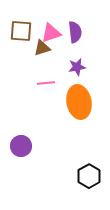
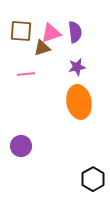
pink line: moved 20 px left, 9 px up
black hexagon: moved 4 px right, 3 px down
